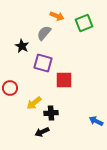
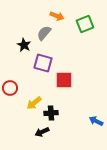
green square: moved 1 px right, 1 px down
black star: moved 2 px right, 1 px up
